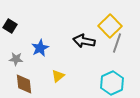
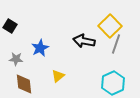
gray line: moved 1 px left, 1 px down
cyan hexagon: moved 1 px right
